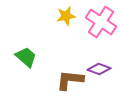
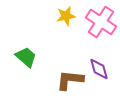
purple diamond: rotated 55 degrees clockwise
